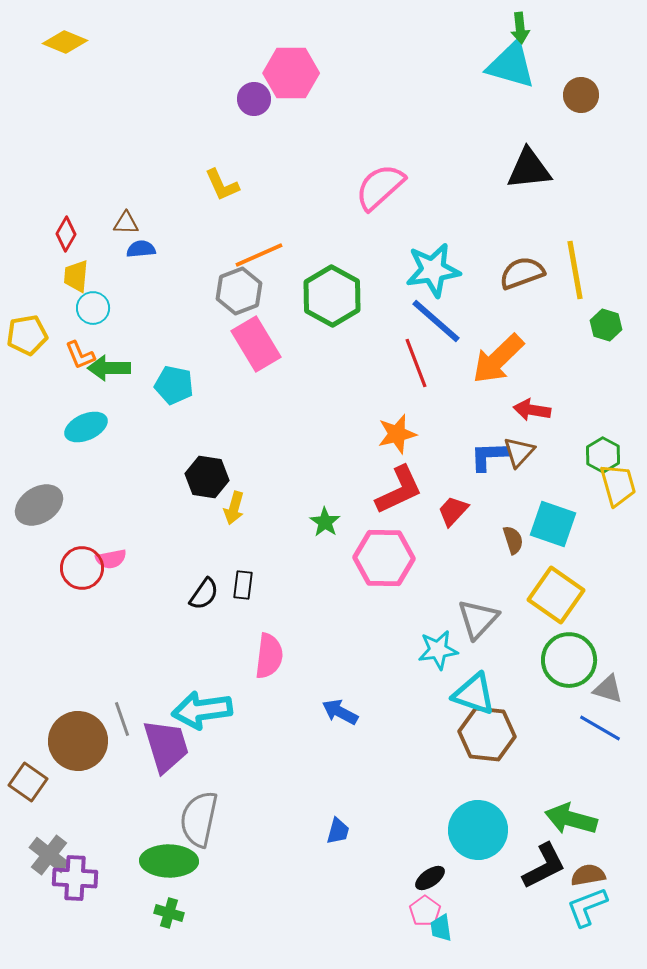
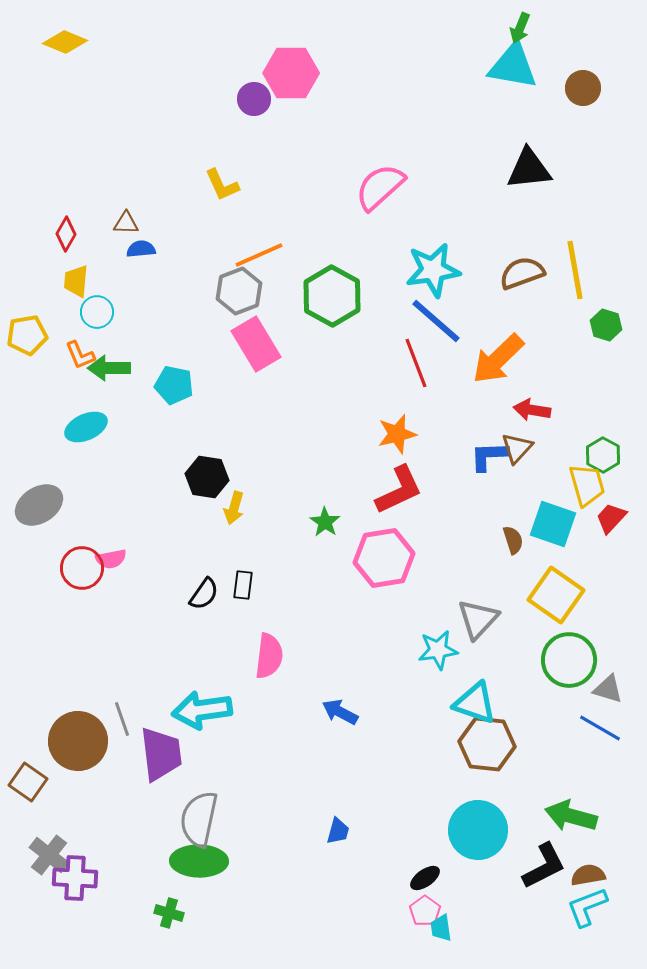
green arrow at (520, 28): rotated 28 degrees clockwise
cyan triangle at (511, 65): moved 2 px right, 1 px down; rotated 6 degrees counterclockwise
brown circle at (581, 95): moved 2 px right, 7 px up
yellow trapezoid at (76, 276): moved 5 px down
cyan circle at (93, 308): moved 4 px right, 4 px down
brown triangle at (519, 452): moved 2 px left, 4 px up
yellow trapezoid at (618, 485): moved 31 px left
red trapezoid at (453, 511): moved 158 px right, 7 px down
pink hexagon at (384, 558): rotated 10 degrees counterclockwise
cyan triangle at (474, 694): moved 1 px right, 9 px down
brown hexagon at (487, 734): moved 10 px down
purple trapezoid at (166, 746): moved 5 px left, 8 px down; rotated 10 degrees clockwise
green arrow at (571, 819): moved 3 px up
green ellipse at (169, 861): moved 30 px right
black ellipse at (430, 878): moved 5 px left
